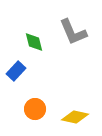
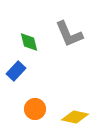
gray L-shape: moved 4 px left, 2 px down
green diamond: moved 5 px left
